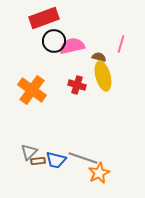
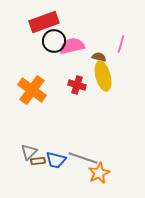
red rectangle: moved 4 px down
